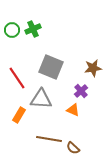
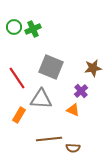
green circle: moved 2 px right, 3 px up
brown line: rotated 15 degrees counterclockwise
brown semicircle: rotated 40 degrees counterclockwise
